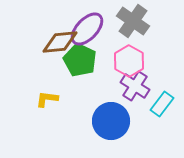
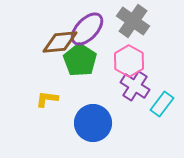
green pentagon: rotated 8 degrees clockwise
blue circle: moved 18 px left, 2 px down
